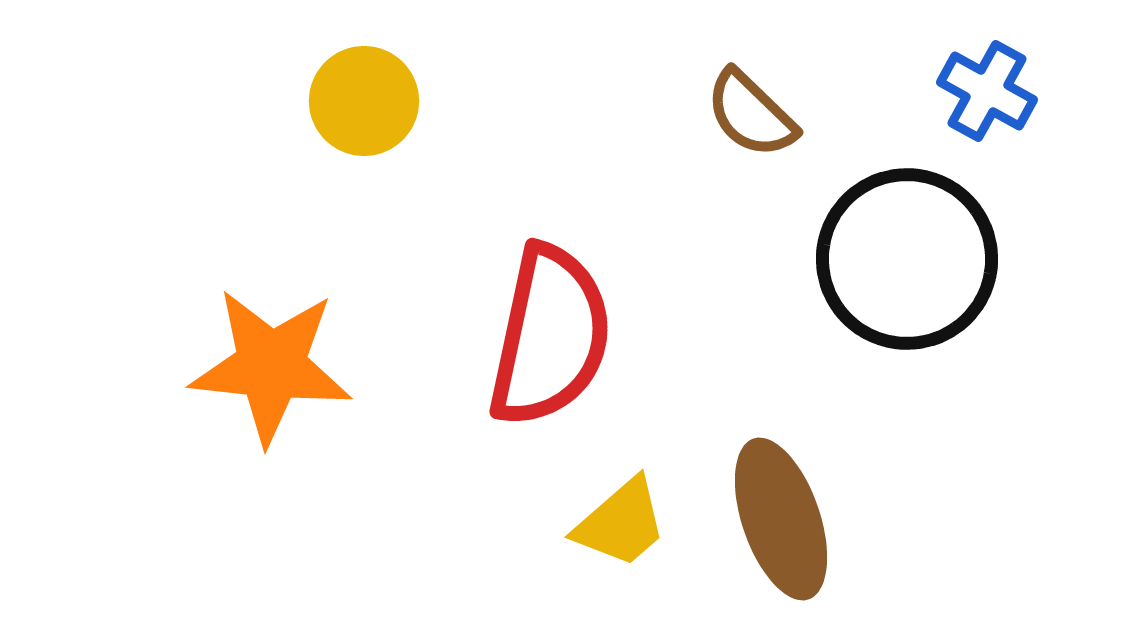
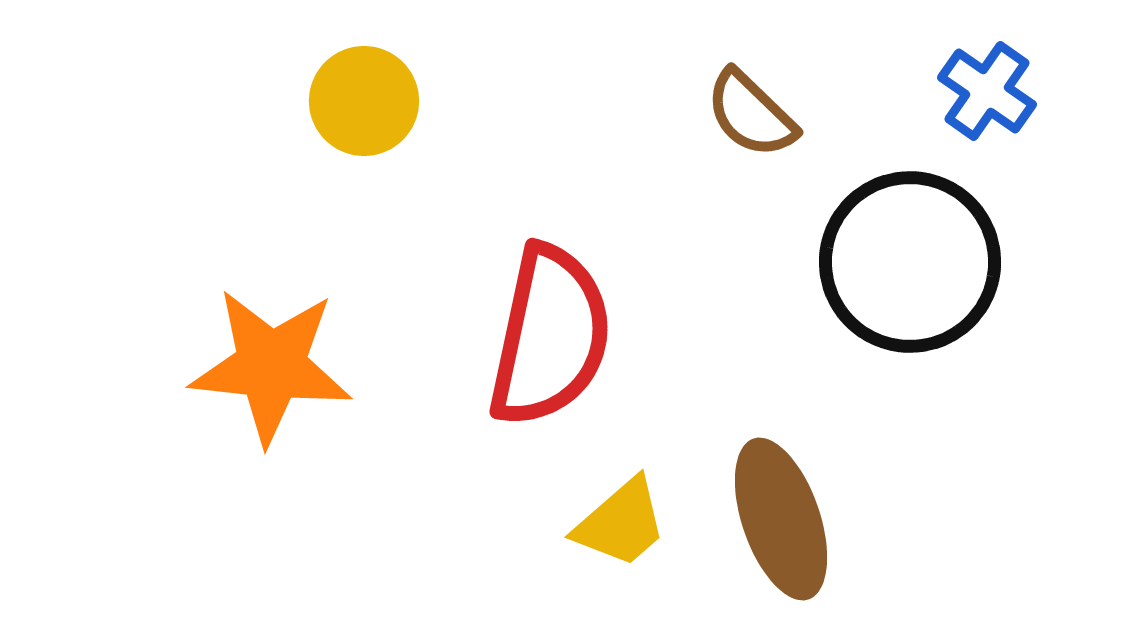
blue cross: rotated 6 degrees clockwise
black circle: moved 3 px right, 3 px down
